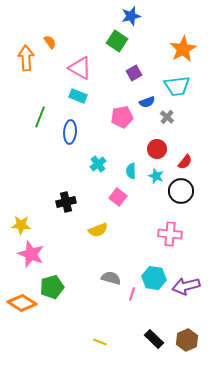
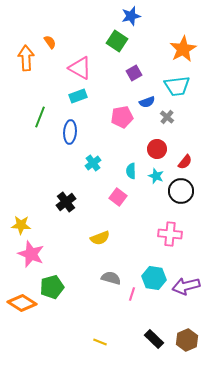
cyan rectangle: rotated 42 degrees counterclockwise
cyan cross: moved 5 px left, 1 px up
black cross: rotated 24 degrees counterclockwise
yellow semicircle: moved 2 px right, 8 px down
